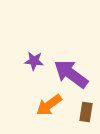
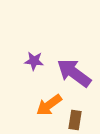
purple arrow: moved 3 px right, 1 px up
brown rectangle: moved 11 px left, 8 px down
